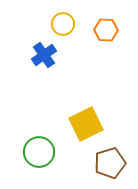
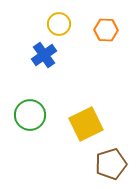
yellow circle: moved 4 px left
green circle: moved 9 px left, 37 px up
brown pentagon: moved 1 px right, 1 px down
